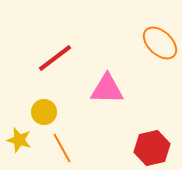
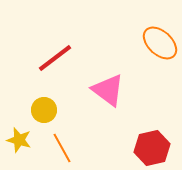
pink triangle: moved 1 px right, 1 px down; rotated 36 degrees clockwise
yellow circle: moved 2 px up
